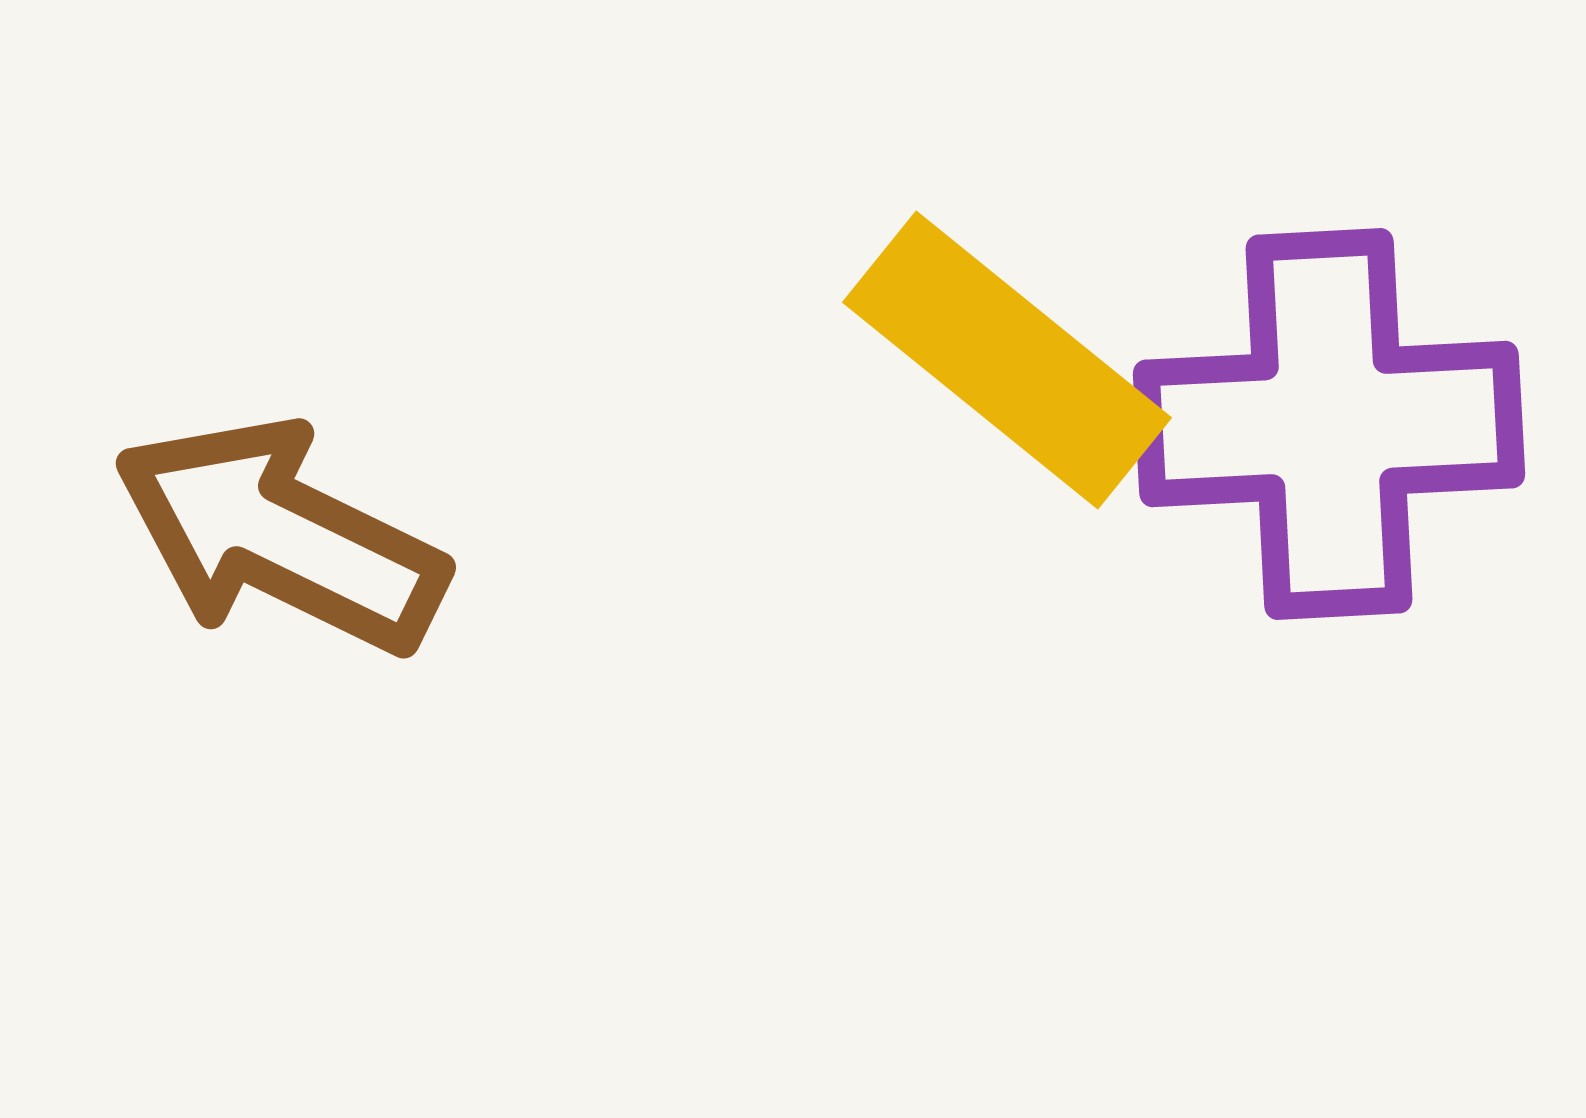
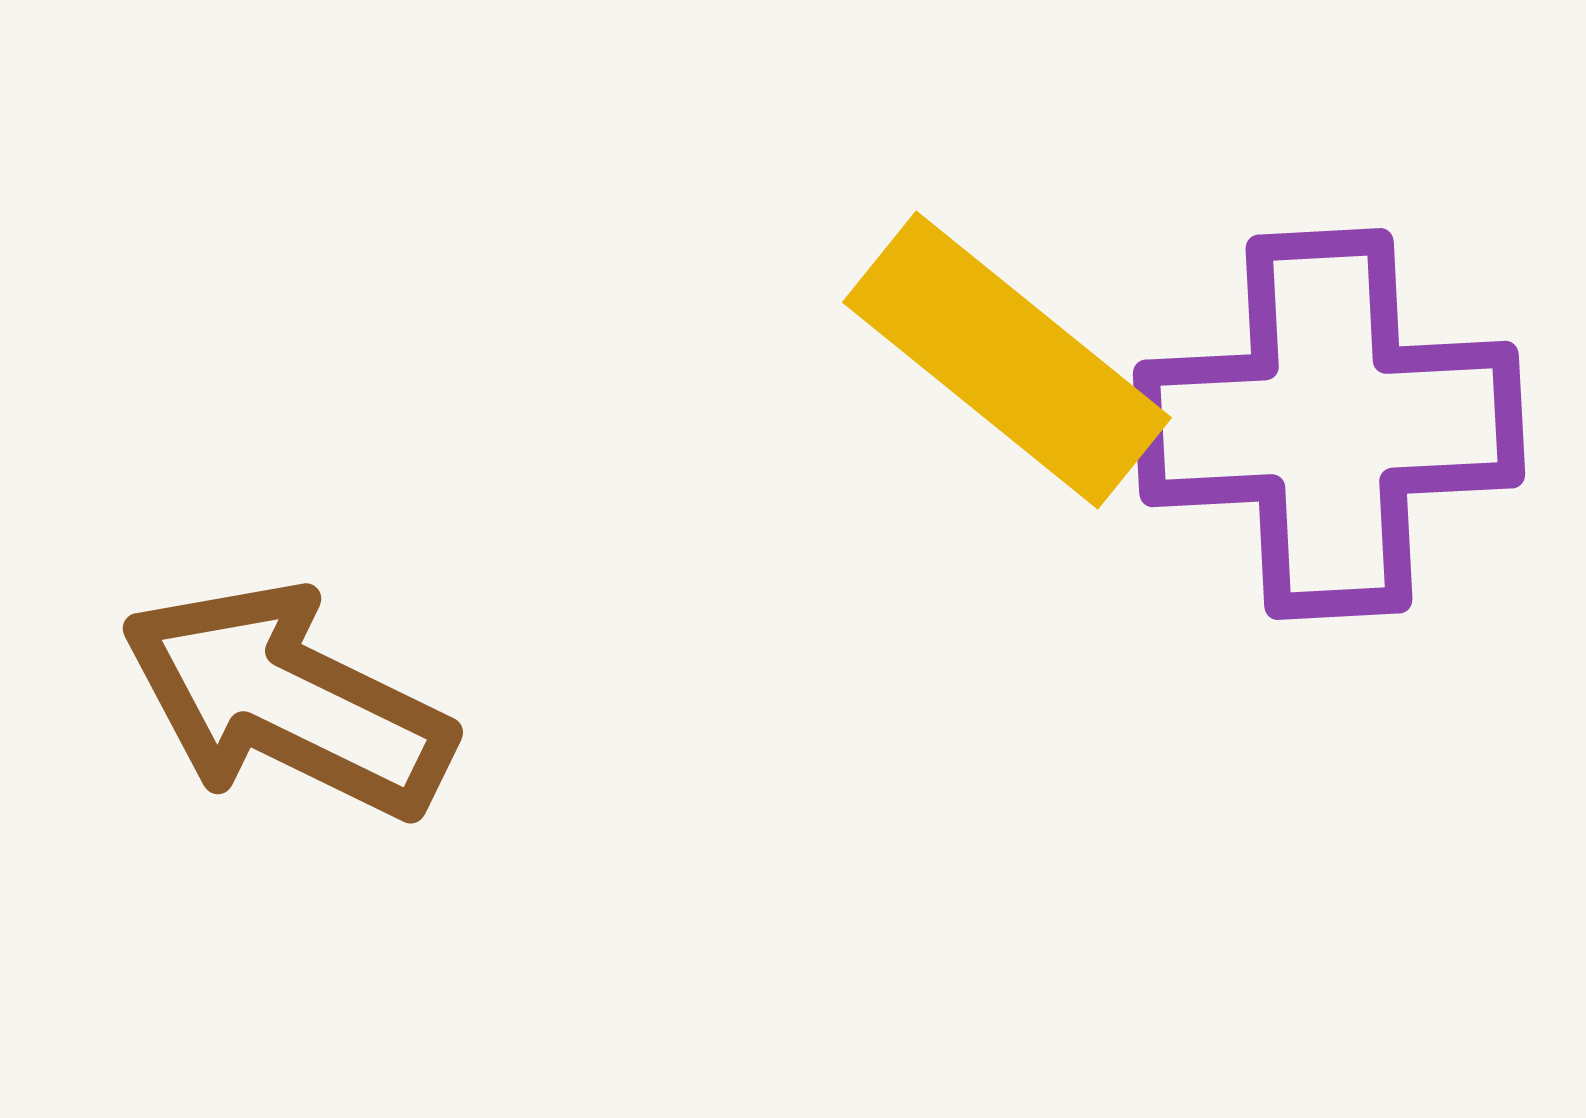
brown arrow: moved 7 px right, 165 px down
